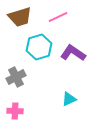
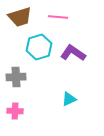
pink line: rotated 30 degrees clockwise
gray cross: rotated 24 degrees clockwise
